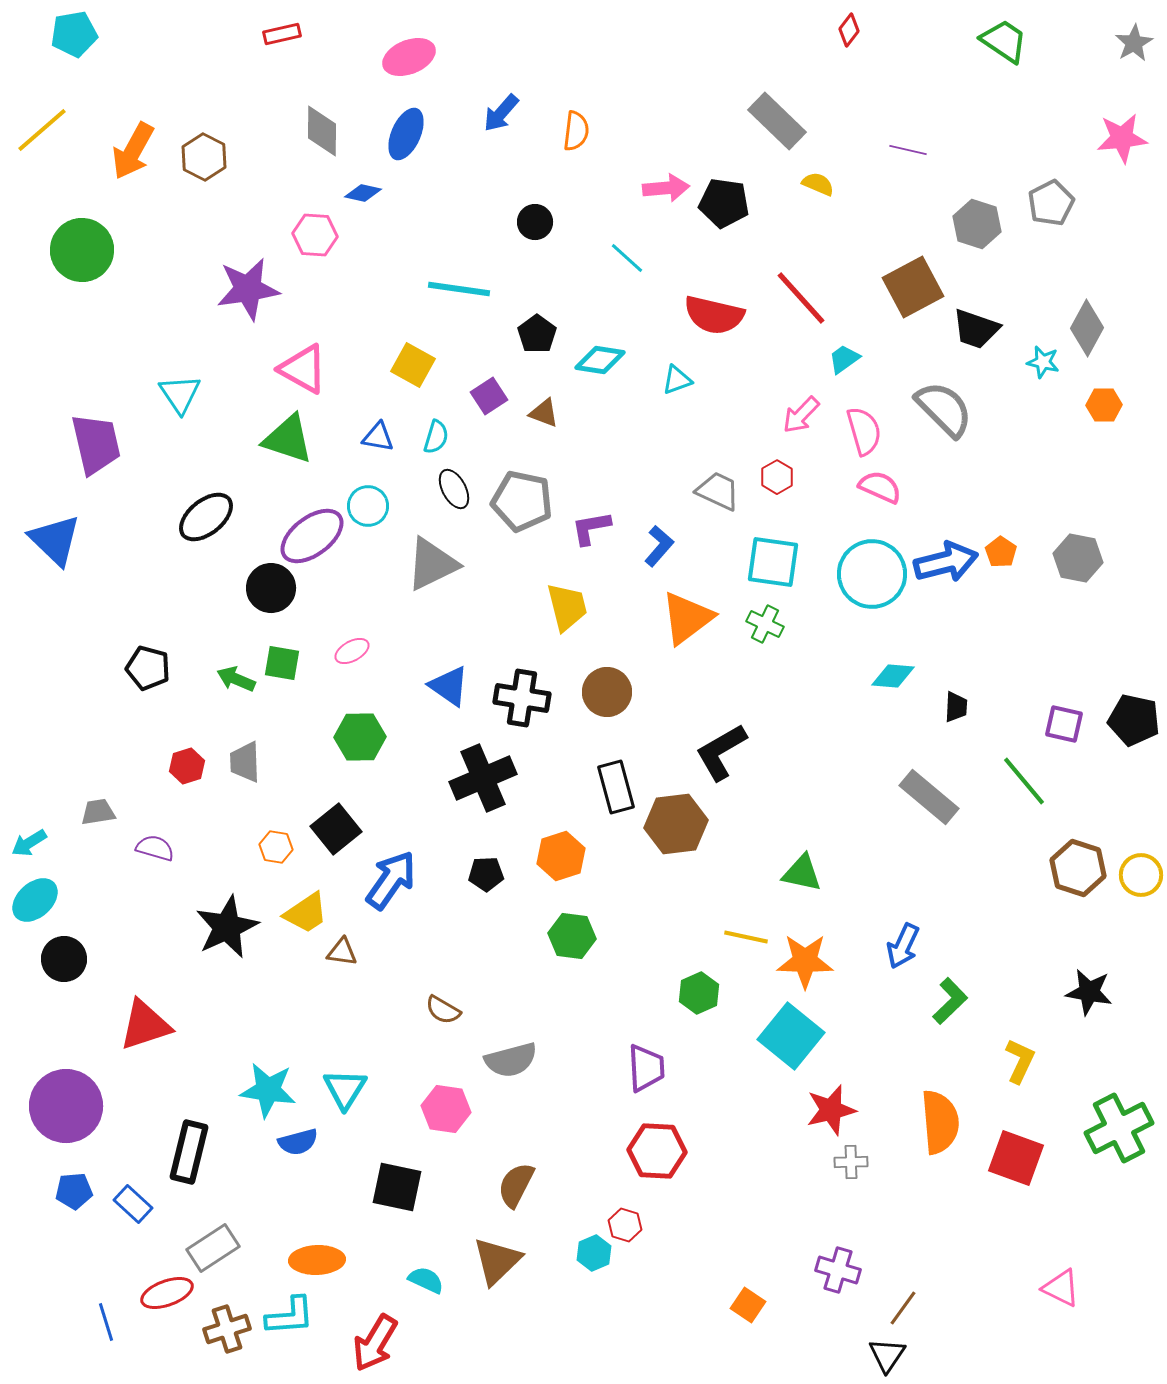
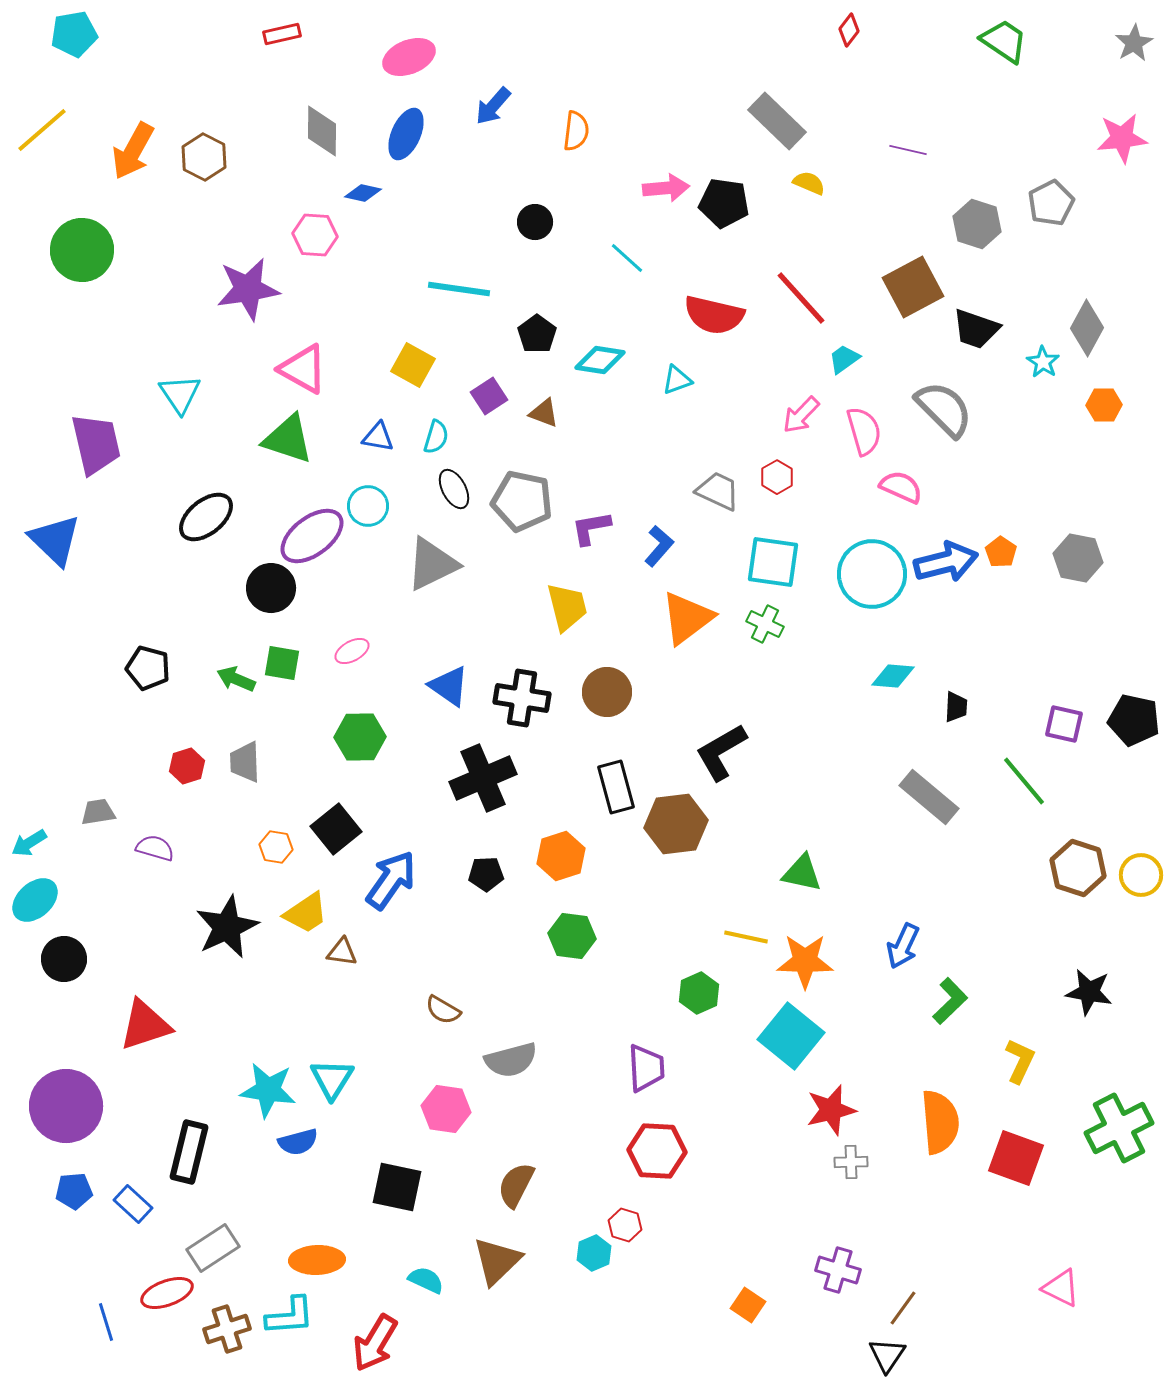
blue arrow at (501, 113): moved 8 px left, 7 px up
yellow semicircle at (818, 184): moved 9 px left, 1 px up
cyan star at (1043, 362): rotated 20 degrees clockwise
pink semicircle at (880, 487): moved 21 px right
cyan triangle at (345, 1089): moved 13 px left, 10 px up
